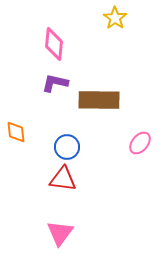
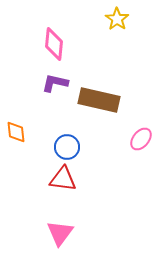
yellow star: moved 2 px right, 1 px down
brown rectangle: rotated 12 degrees clockwise
pink ellipse: moved 1 px right, 4 px up
